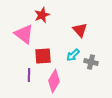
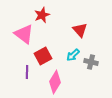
red square: rotated 24 degrees counterclockwise
purple line: moved 2 px left, 3 px up
pink diamond: moved 1 px right, 1 px down
